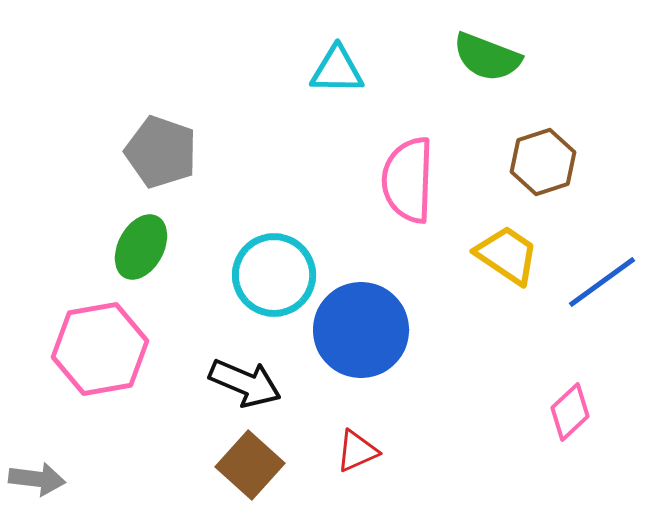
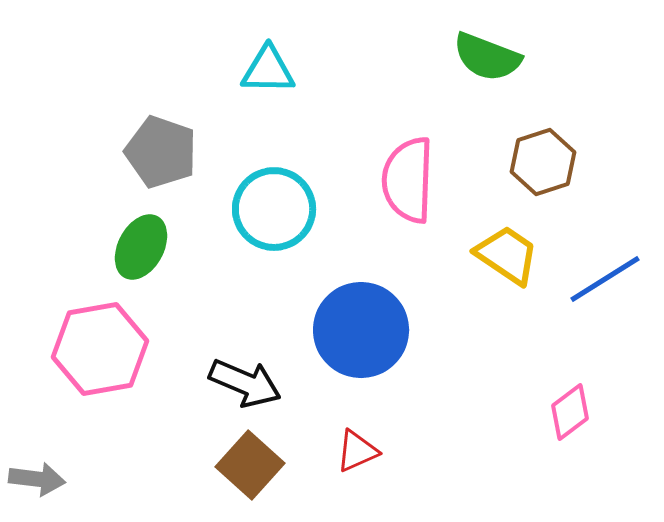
cyan triangle: moved 69 px left
cyan circle: moved 66 px up
blue line: moved 3 px right, 3 px up; rotated 4 degrees clockwise
pink diamond: rotated 6 degrees clockwise
